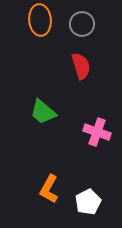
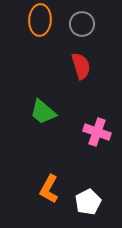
orange ellipse: rotated 8 degrees clockwise
